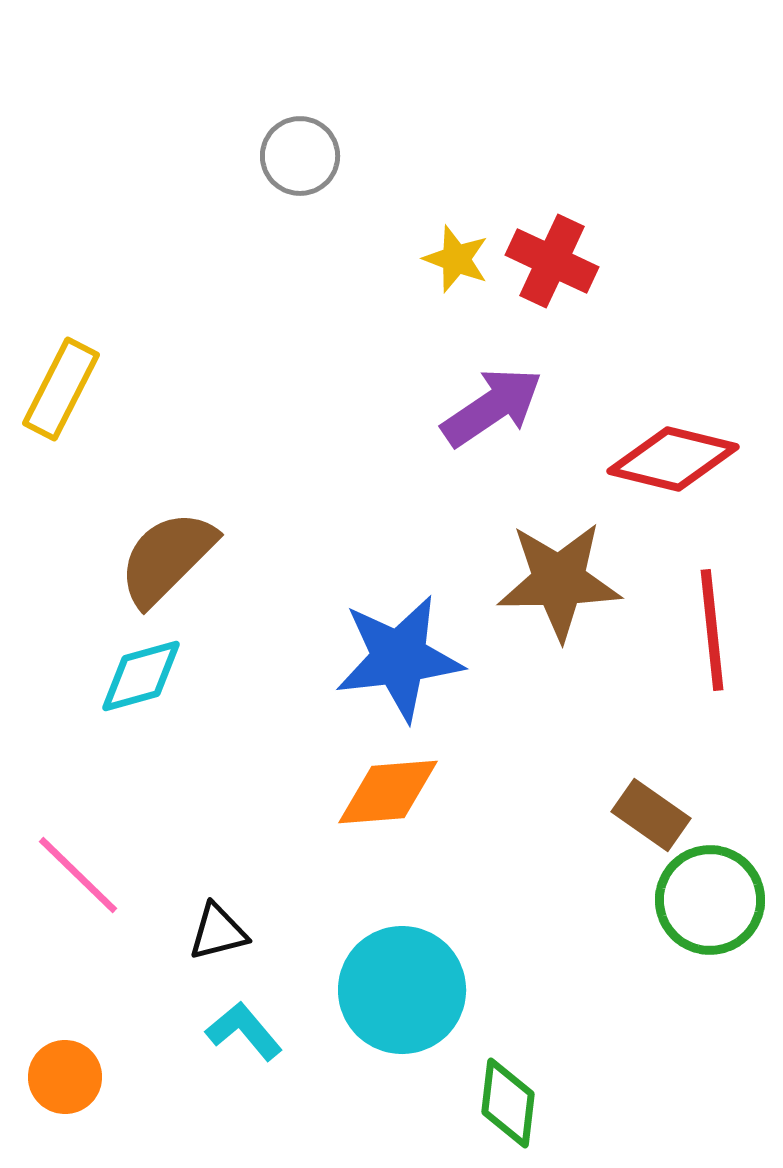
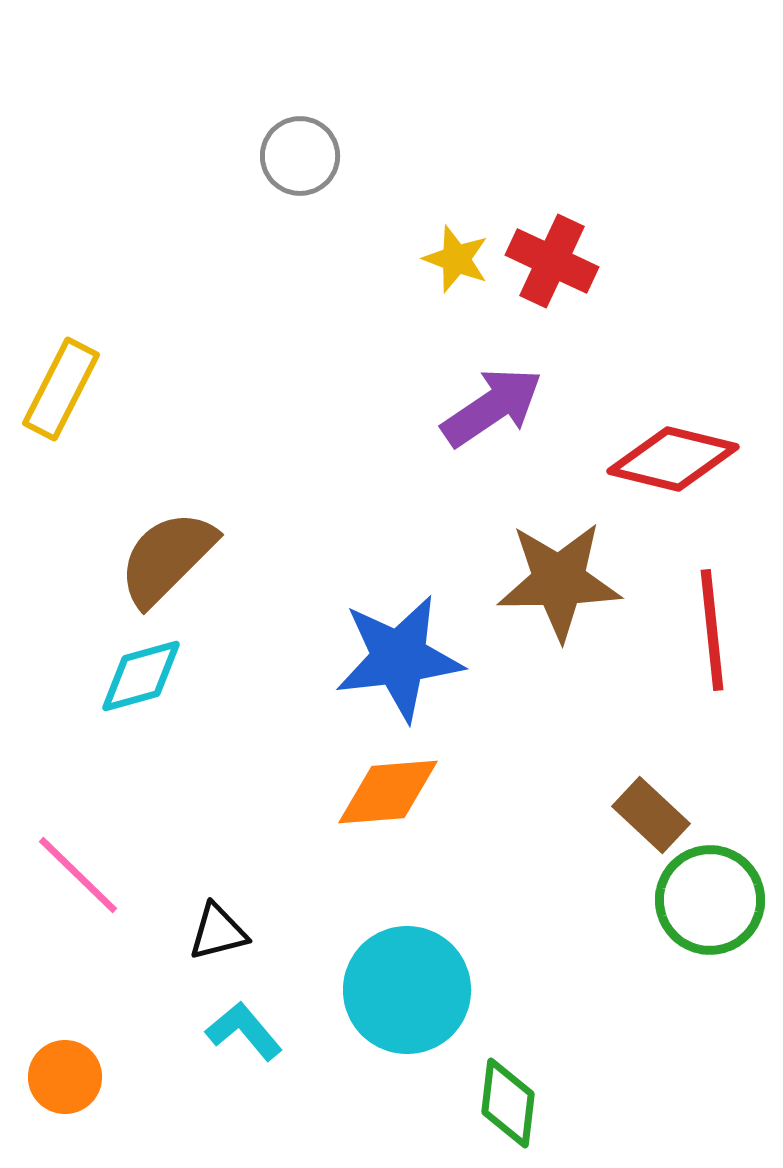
brown rectangle: rotated 8 degrees clockwise
cyan circle: moved 5 px right
